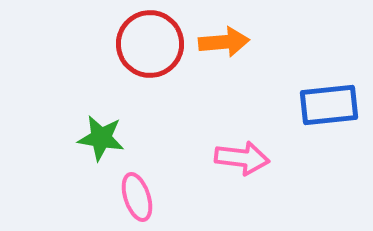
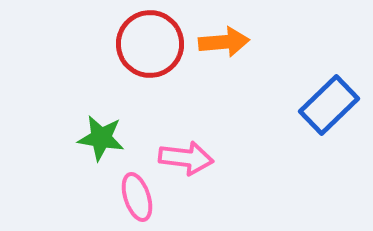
blue rectangle: rotated 38 degrees counterclockwise
pink arrow: moved 56 px left
